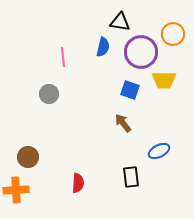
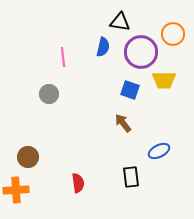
red semicircle: rotated 12 degrees counterclockwise
